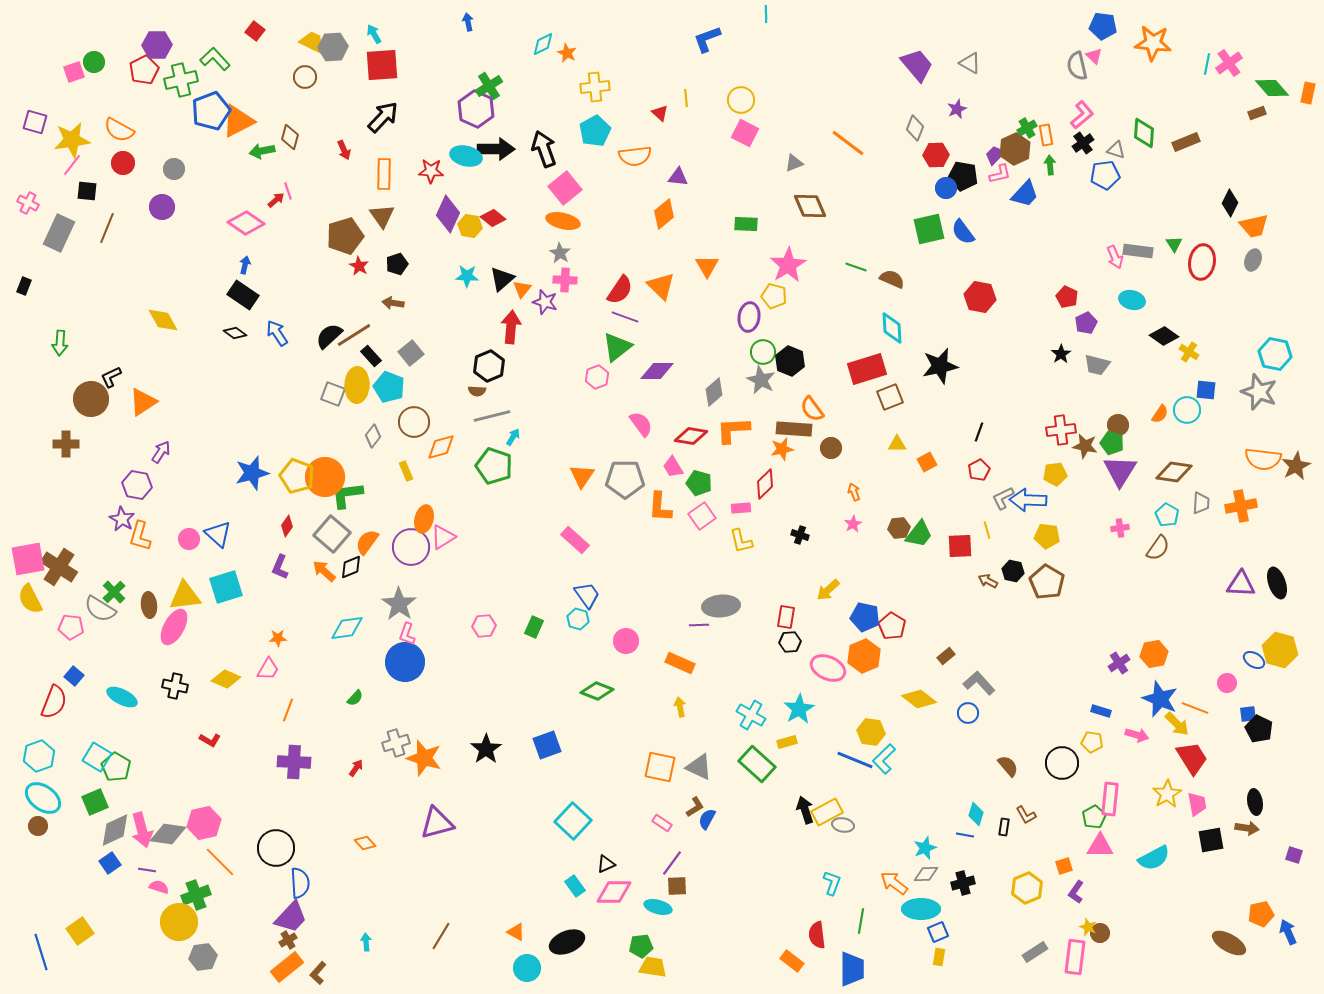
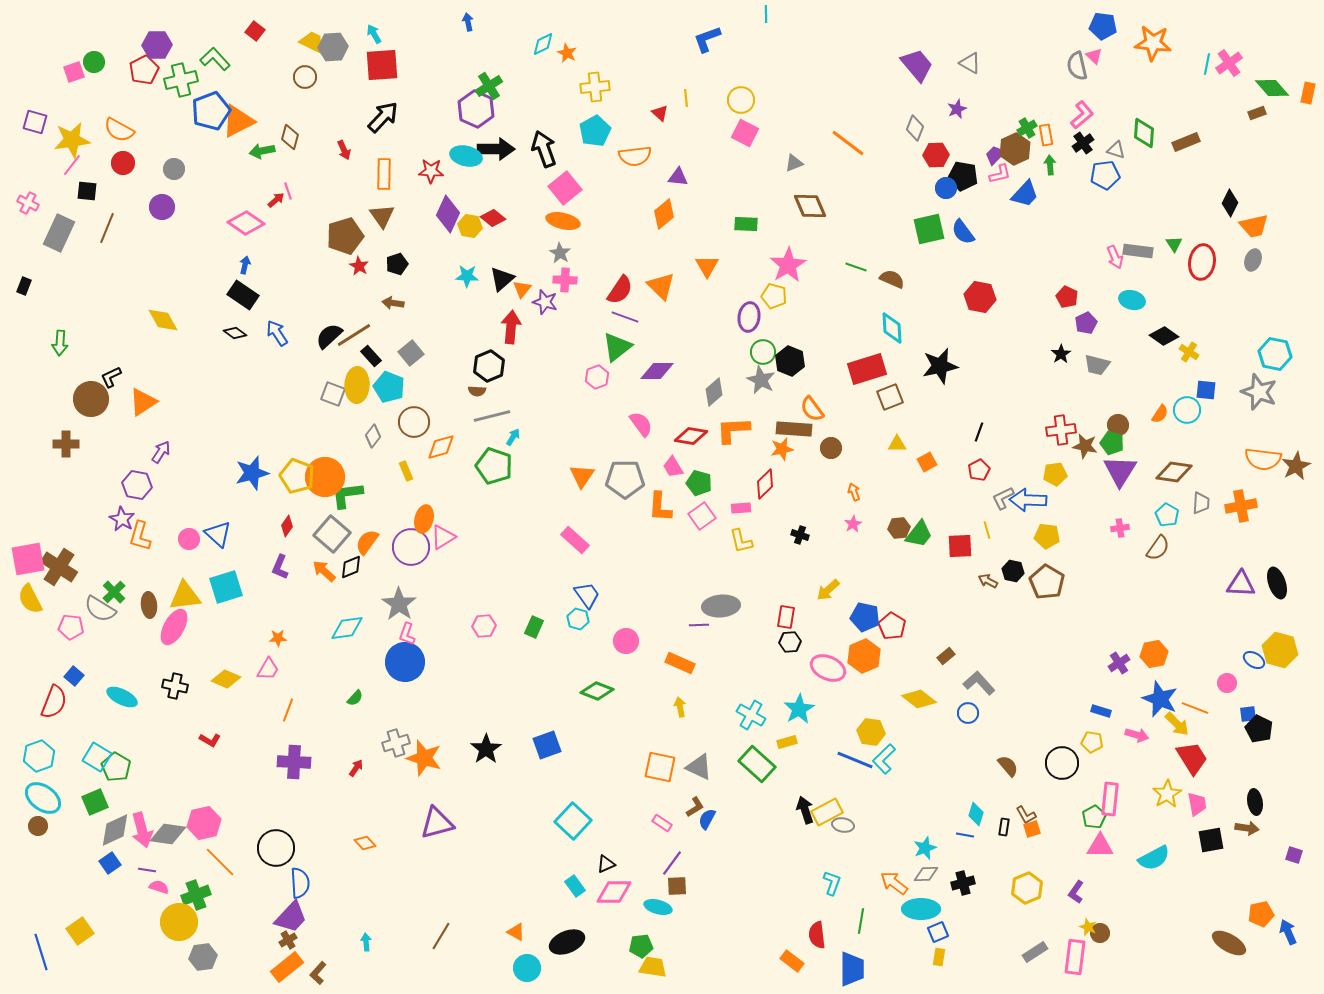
orange square at (1064, 866): moved 32 px left, 37 px up
